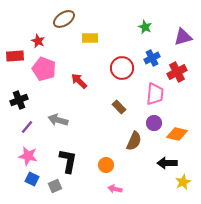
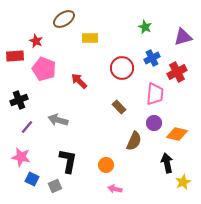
red star: moved 2 px left
pink star: moved 7 px left, 1 px down
black arrow: rotated 78 degrees clockwise
